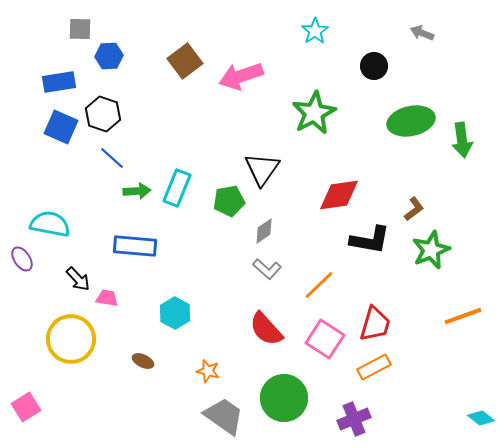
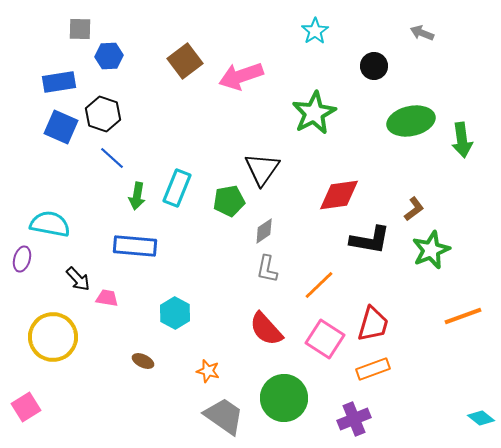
green arrow at (137, 191): moved 5 px down; rotated 104 degrees clockwise
purple ellipse at (22, 259): rotated 50 degrees clockwise
gray L-shape at (267, 269): rotated 60 degrees clockwise
red trapezoid at (375, 324): moved 2 px left
yellow circle at (71, 339): moved 18 px left, 2 px up
orange rectangle at (374, 367): moved 1 px left, 2 px down; rotated 8 degrees clockwise
